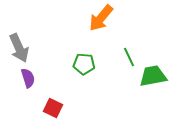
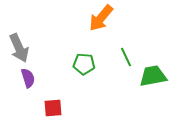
green line: moved 3 px left
red square: rotated 30 degrees counterclockwise
